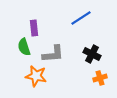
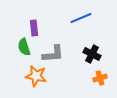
blue line: rotated 10 degrees clockwise
